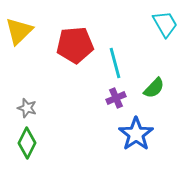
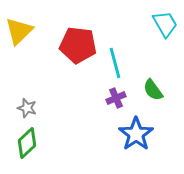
red pentagon: moved 3 px right; rotated 12 degrees clockwise
green semicircle: moved 1 px left, 2 px down; rotated 100 degrees clockwise
green diamond: rotated 20 degrees clockwise
